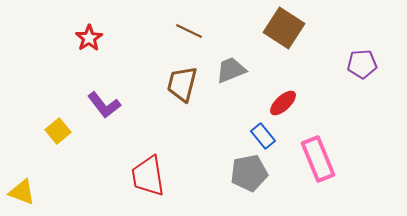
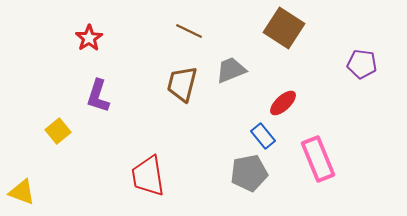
purple pentagon: rotated 12 degrees clockwise
purple L-shape: moved 6 px left, 9 px up; rotated 56 degrees clockwise
